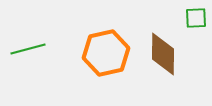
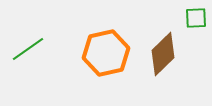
green line: rotated 20 degrees counterclockwise
brown diamond: rotated 45 degrees clockwise
